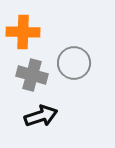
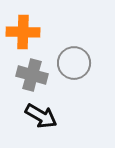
black arrow: rotated 48 degrees clockwise
